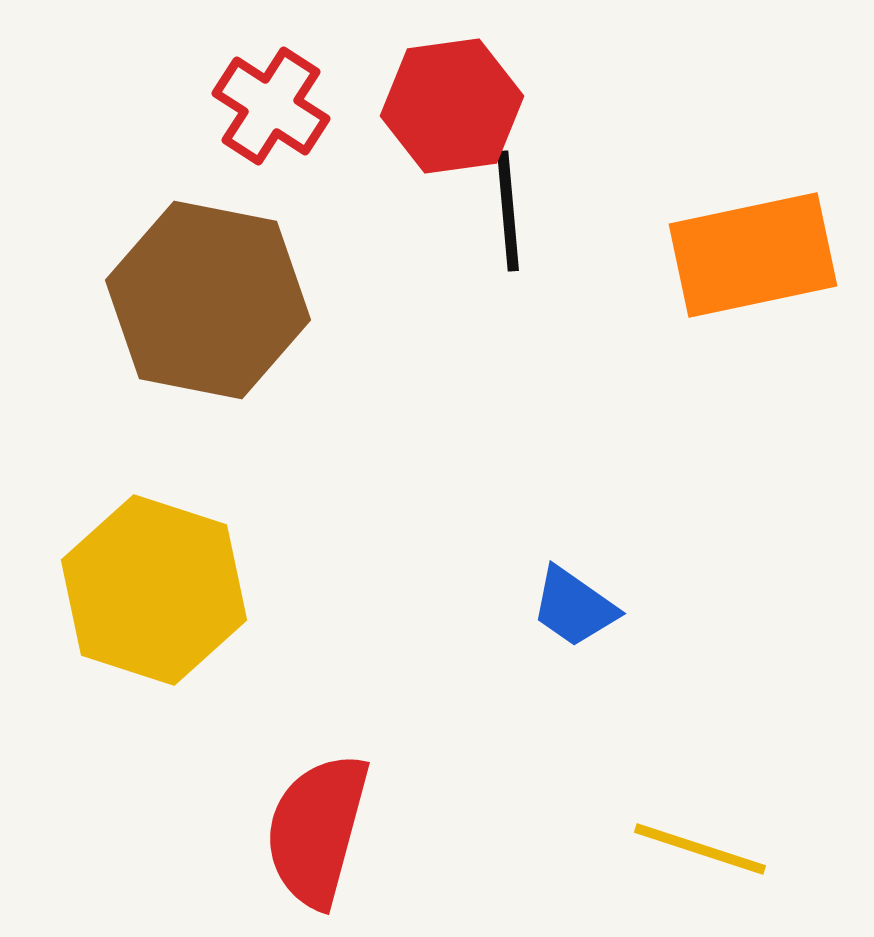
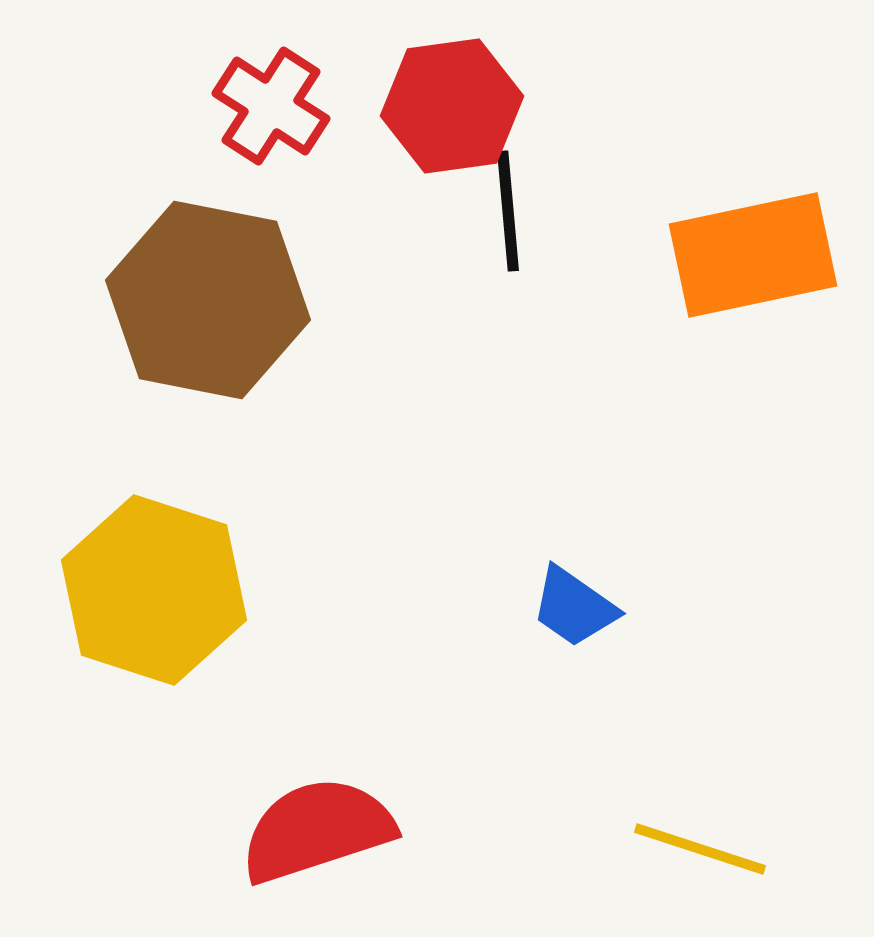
red semicircle: rotated 57 degrees clockwise
